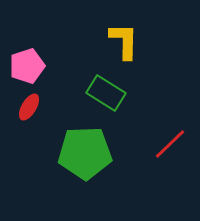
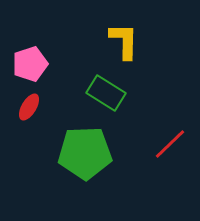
pink pentagon: moved 3 px right, 2 px up
